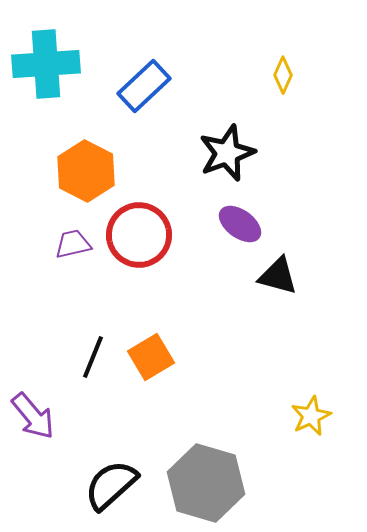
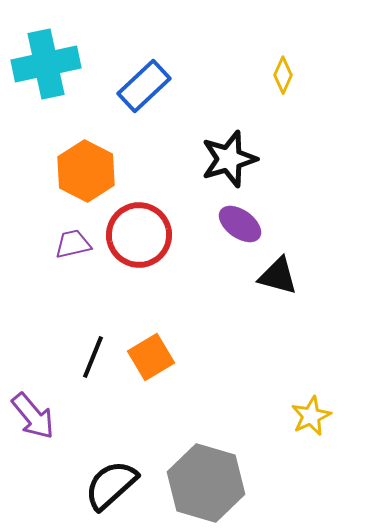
cyan cross: rotated 8 degrees counterclockwise
black star: moved 2 px right, 6 px down; rotated 4 degrees clockwise
